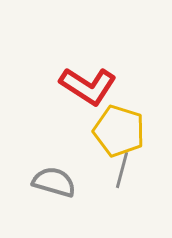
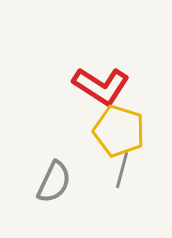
red L-shape: moved 13 px right
gray semicircle: rotated 99 degrees clockwise
